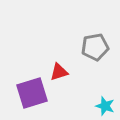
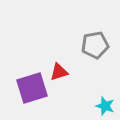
gray pentagon: moved 2 px up
purple square: moved 5 px up
